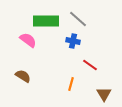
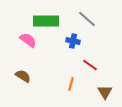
gray line: moved 9 px right
brown triangle: moved 1 px right, 2 px up
